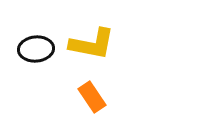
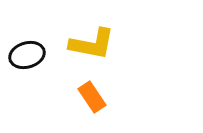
black ellipse: moved 9 px left, 6 px down; rotated 12 degrees counterclockwise
